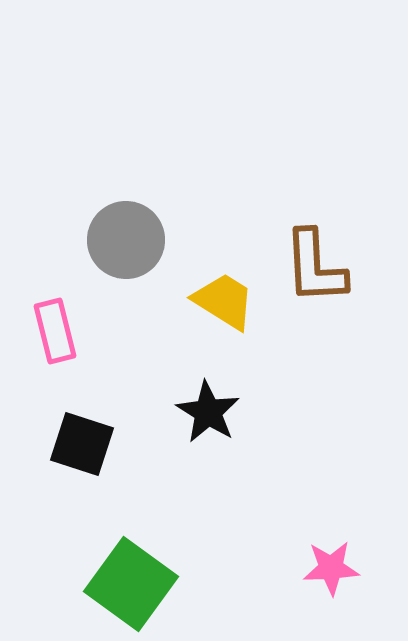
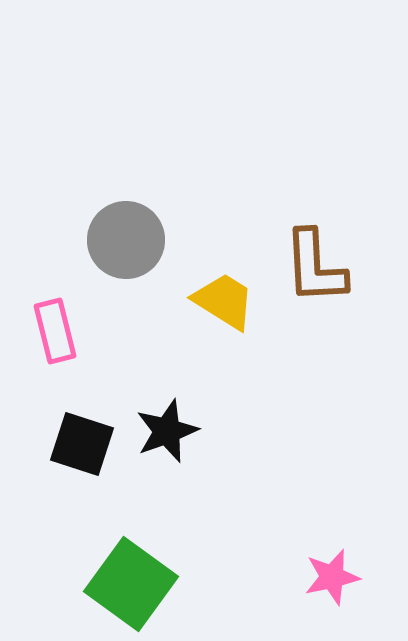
black star: moved 41 px left, 19 px down; rotated 20 degrees clockwise
pink star: moved 1 px right, 9 px down; rotated 10 degrees counterclockwise
